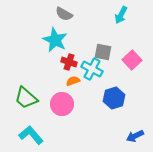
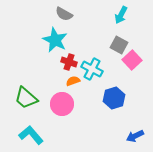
gray square: moved 16 px right, 7 px up; rotated 18 degrees clockwise
